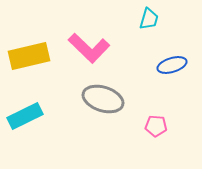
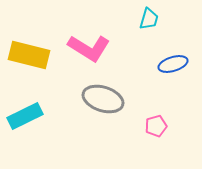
pink L-shape: rotated 12 degrees counterclockwise
yellow rectangle: moved 1 px up; rotated 27 degrees clockwise
blue ellipse: moved 1 px right, 1 px up
pink pentagon: rotated 20 degrees counterclockwise
